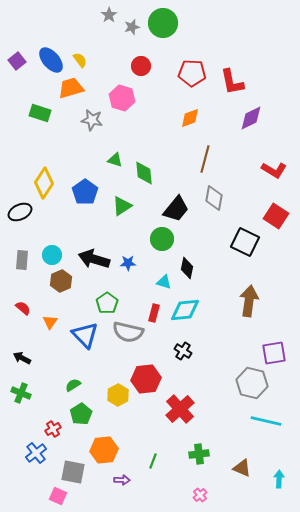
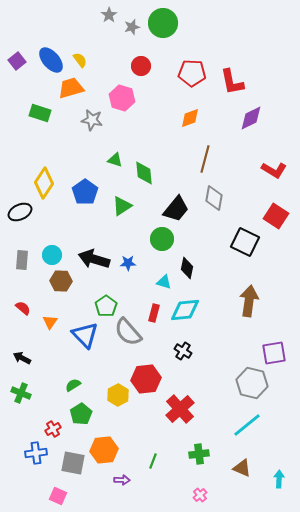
brown hexagon at (61, 281): rotated 25 degrees clockwise
green pentagon at (107, 303): moved 1 px left, 3 px down
gray semicircle at (128, 332): rotated 36 degrees clockwise
cyan line at (266, 421): moved 19 px left, 4 px down; rotated 52 degrees counterclockwise
blue cross at (36, 453): rotated 30 degrees clockwise
gray square at (73, 472): moved 9 px up
